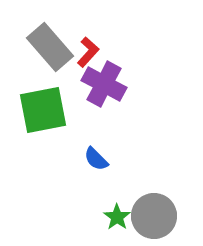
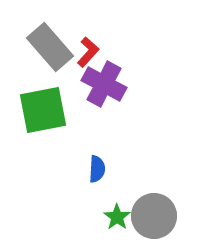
blue semicircle: moved 1 px right, 10 px down; rotated 132 degrees counterclockwise
